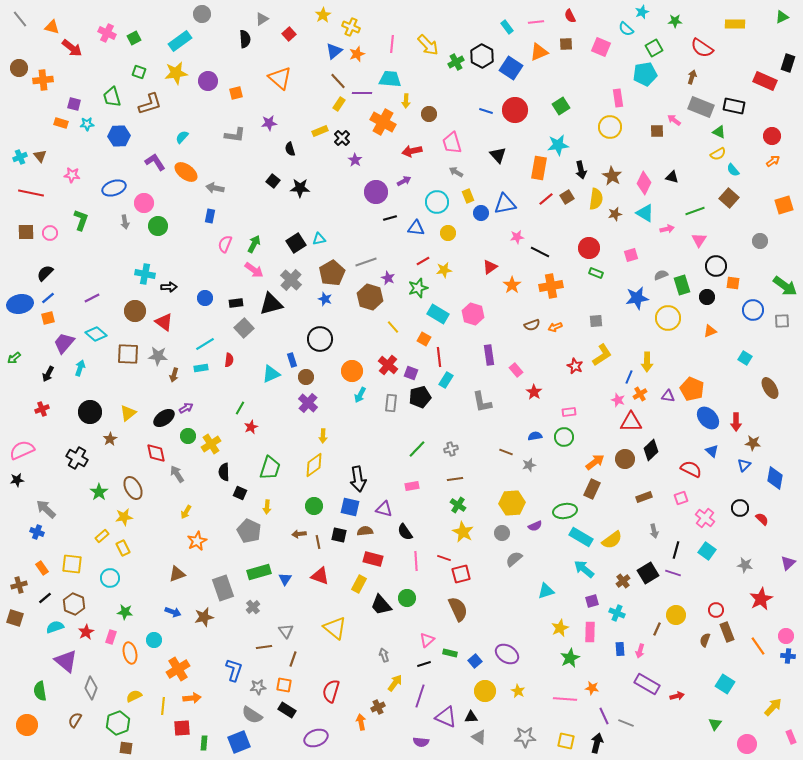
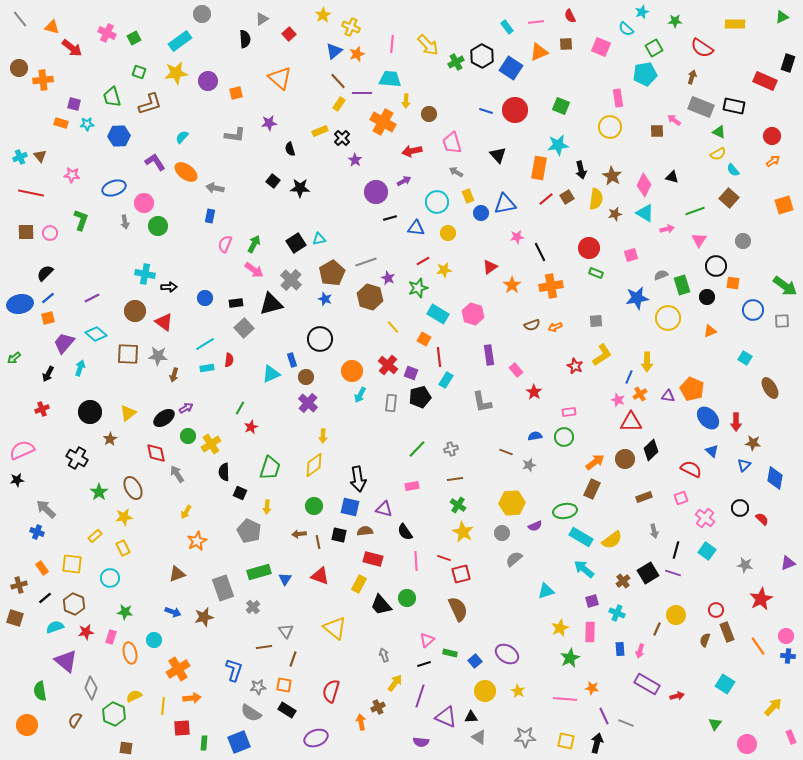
green square at (561, 106): rotated 36 degrees counterclockwise
pink diamond at (644, 183): moved 2 px down
gray circle at (760, 241): moved 17 px left
black line at (540, 252): rotated 36 degrees clockwise
cyan rectangle at (201, 368): moved 6 px right
yellow rectangle at (102, 536): moved 7 px left
purple triangle at (788, 563): rotated 21 degrees clockwise
red star at (86, 632): rotated 21 degrees clockwise
gray semicircle at (252, 715): moved 1 px left, 2 px up
green hexagon at (118, 723): moved 4 px left, 9 px up; rotated 15 degrees counterclockwise
